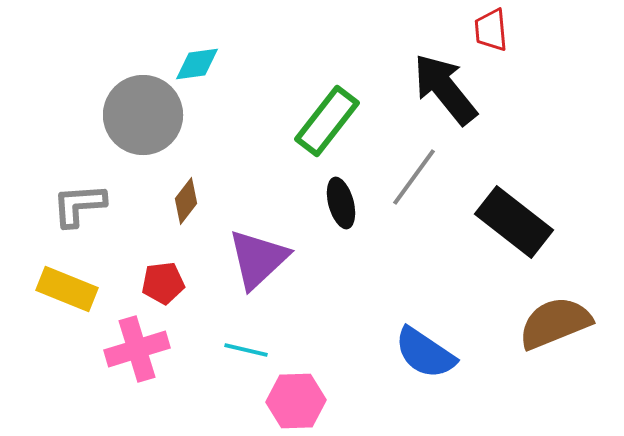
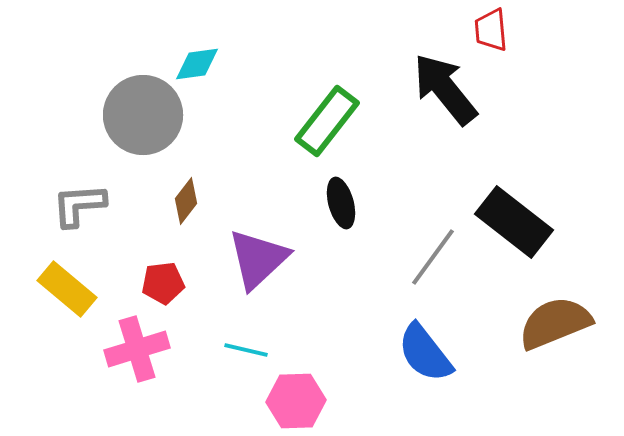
gray line: moved 19 px right, 80 px down
yellow rectangle: rotated 18 degrees clockwise
blue semicircle: rotated 18 degrees clockwise
